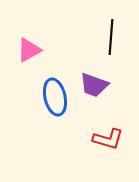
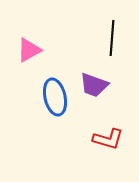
black line: moved 1 px right, 1 px down
